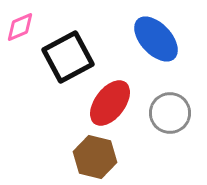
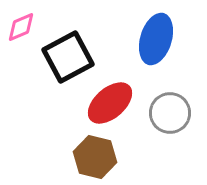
pink diamond: moved 1 px right
blue ellipse: rotated 60 degrees clockwise
red ellipse: rotated 12 degrees clockwise
